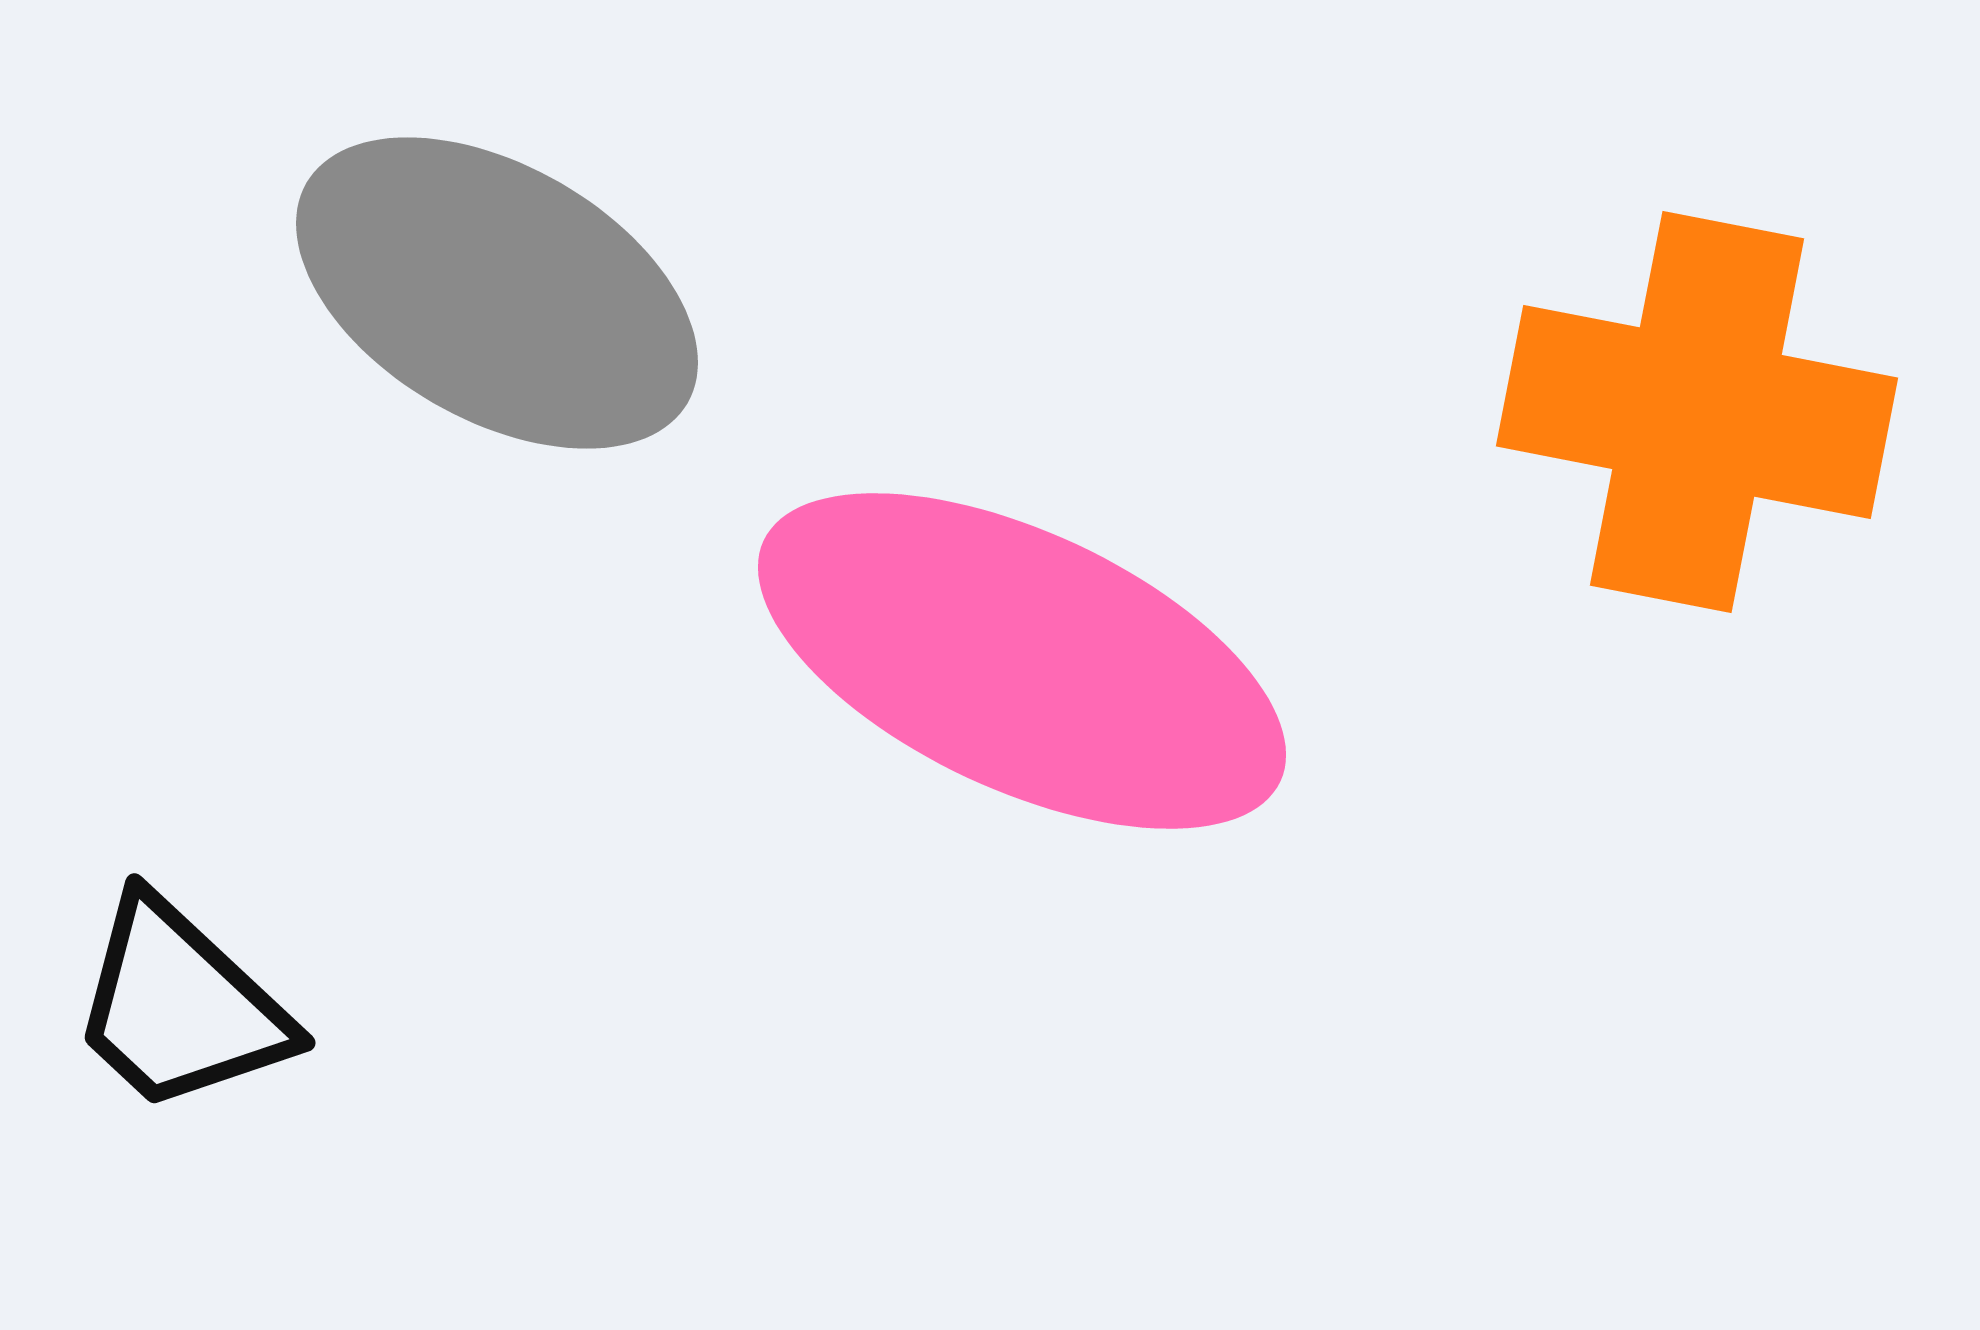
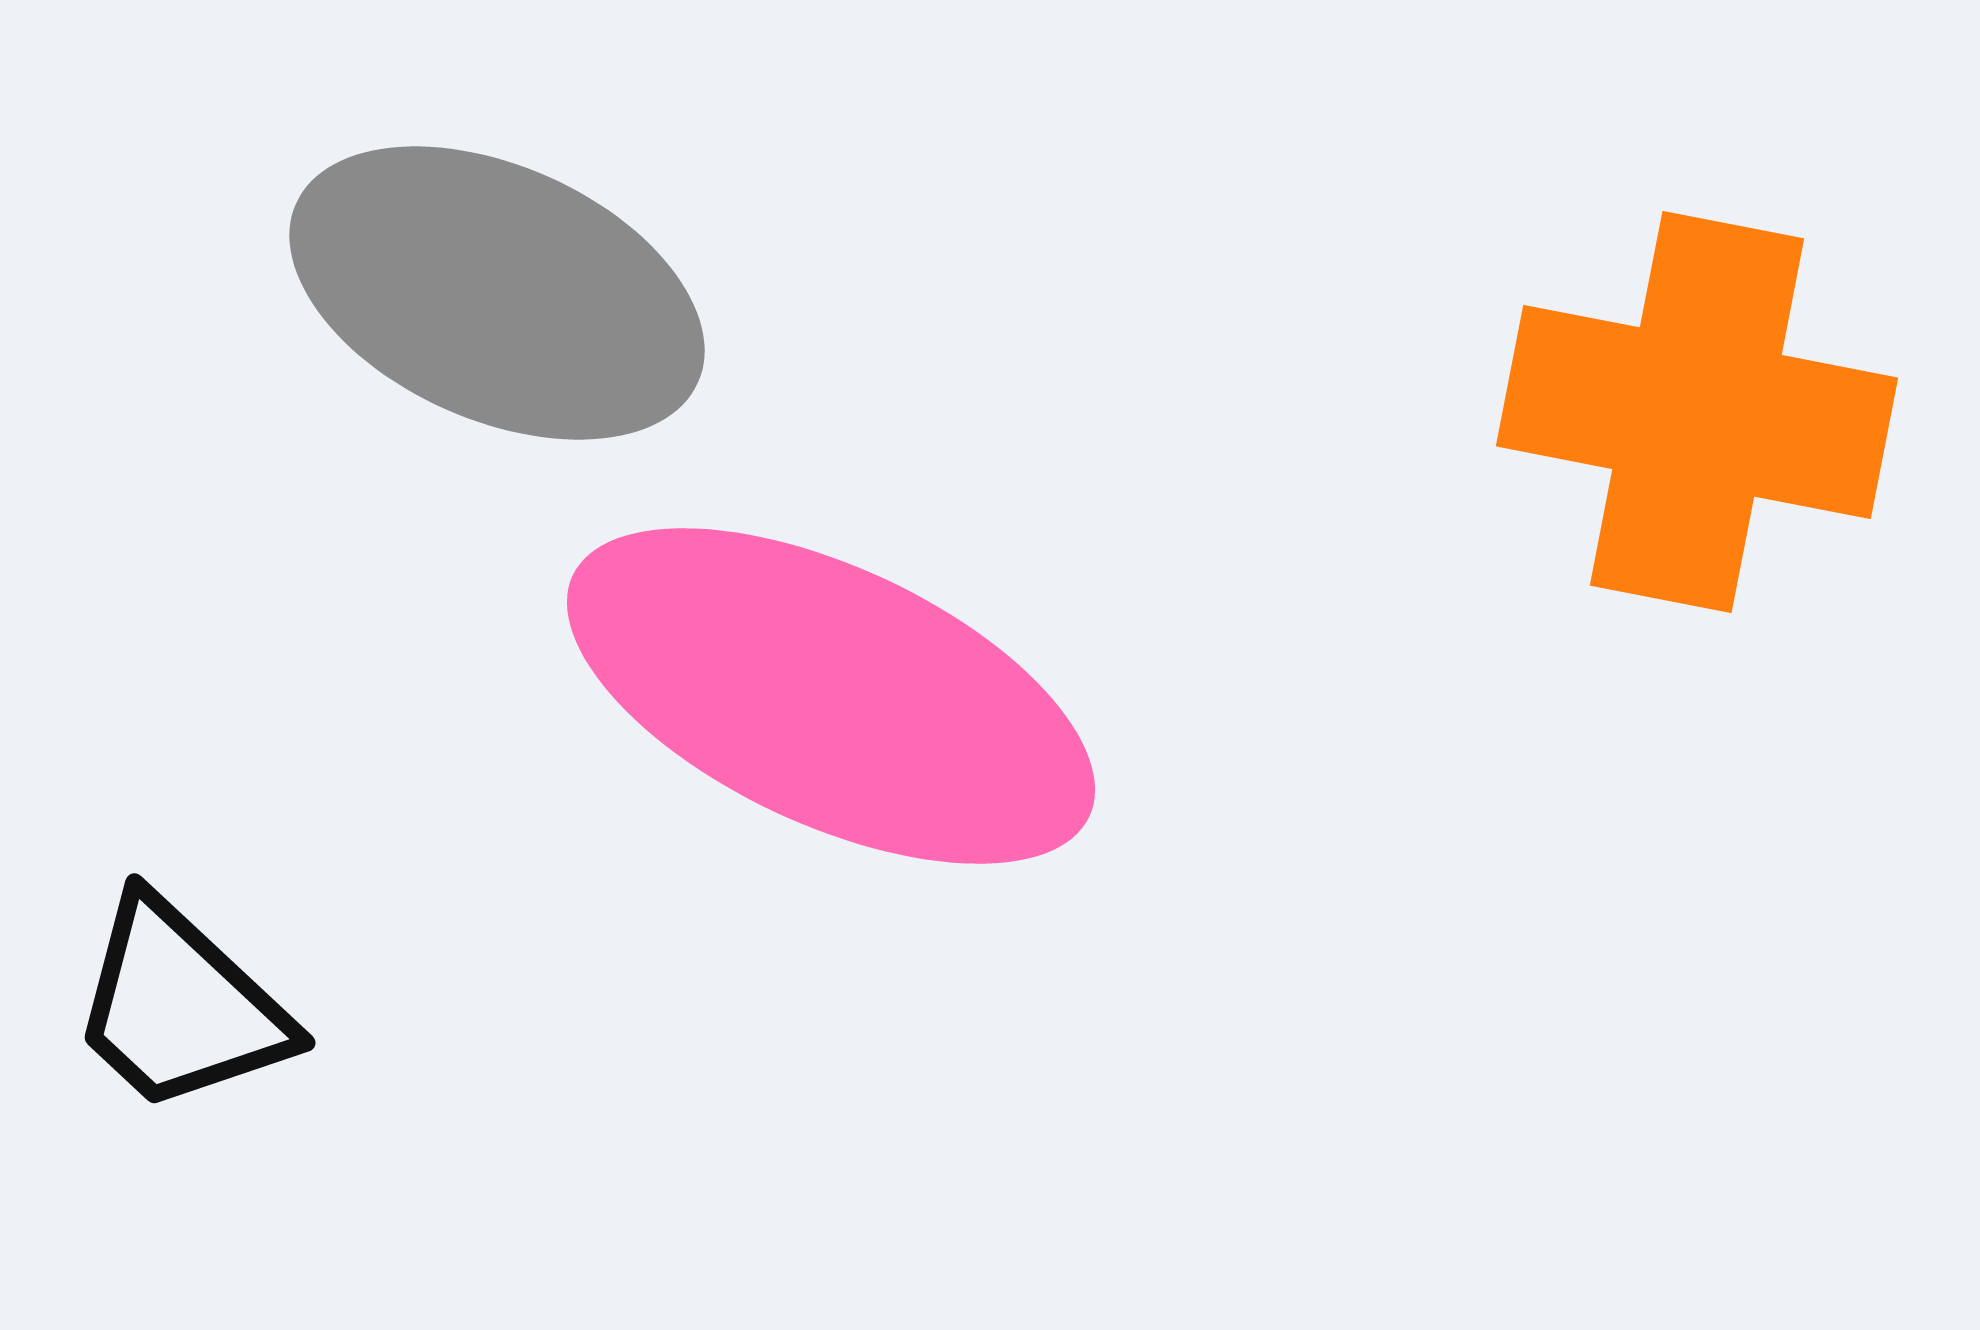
gray ellipse: rotated 6 degrees counterclockwise
pink ellipse: moved 191 px left, 35 px down
